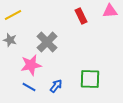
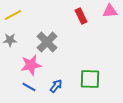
gray star: rotated 16 degrees counterclockwise
